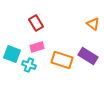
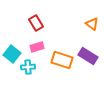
orange triangle: moved 1 px left
cyan square: rotated 18 degrees clockwise
cyan cross: moved 1 px left, 2 px down; rotated 24 degrees counterclockwise
